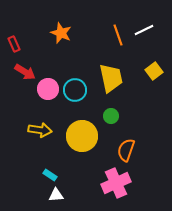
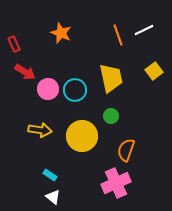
white triangle: moved 3 px left, 2 px down; rotated 42 degrees clockwise
